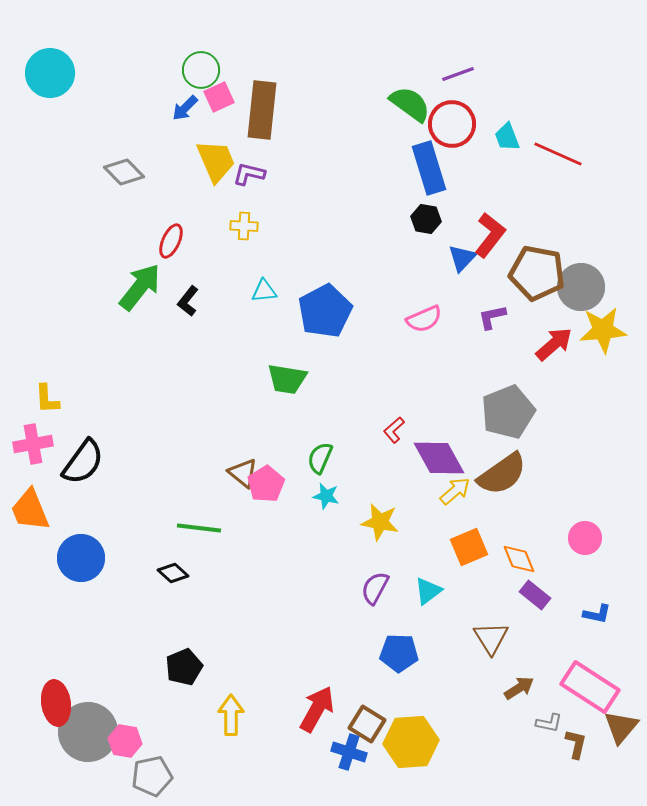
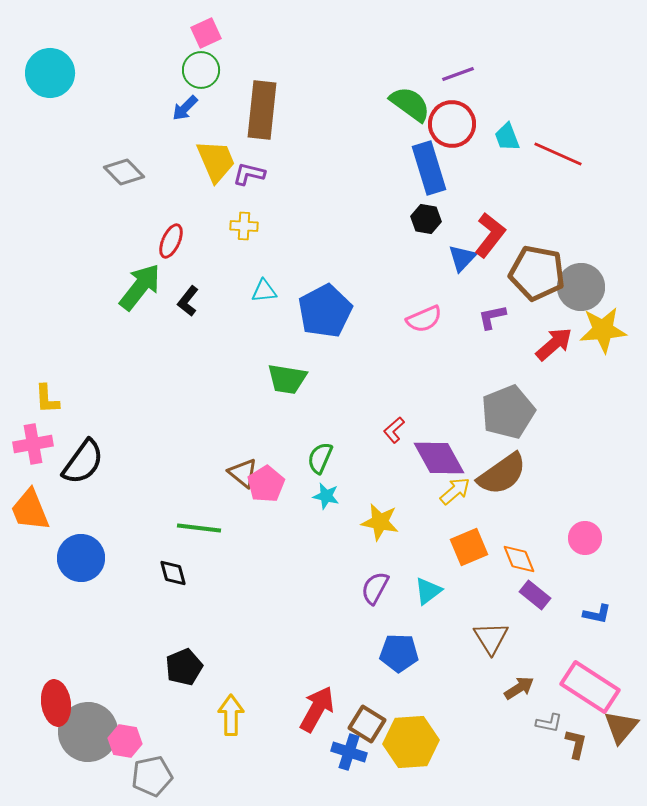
pink square at (219, 97): moved 13 px left, 64 px up
black diamond at (173, 573): rotated 32 degrees clockwise
